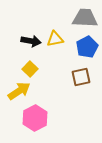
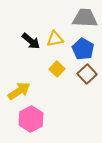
black arrow: rotated 30 degrees clockwise
blue pentagon: moved 4 px left, 2 px down; rotated 15 degrees counterclockwise
yellow square: moved 27 px right
brown square: moved 6 px right, 3 px up; rotated 30 degrees counterclockwise
pink hexagon: moved 4 px left, 1 px down
